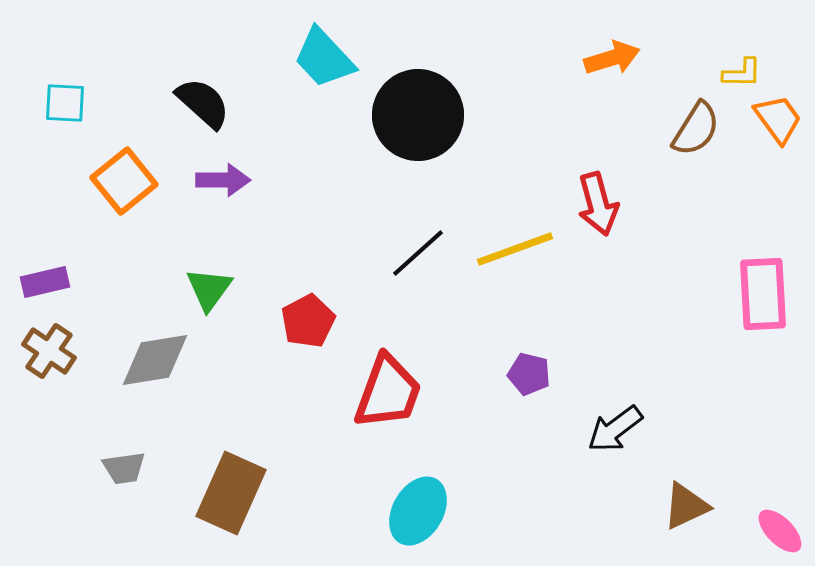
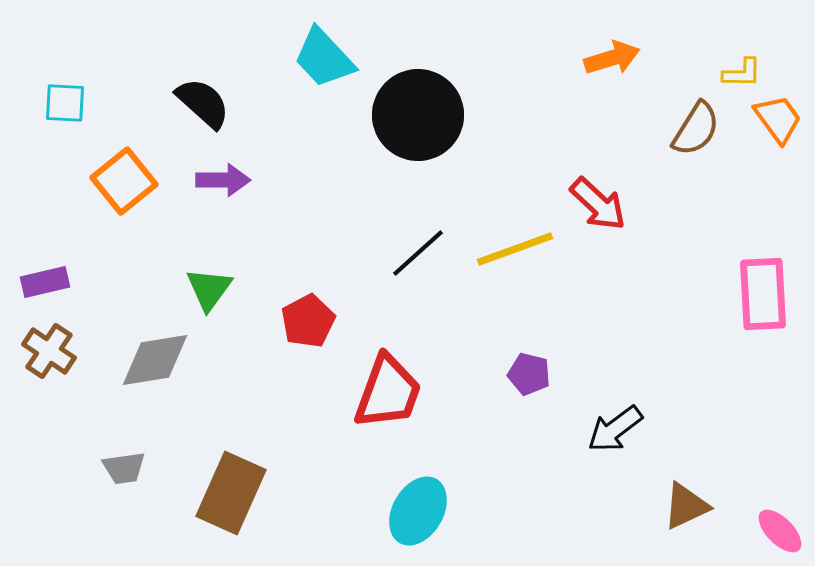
red arrow: rotated 32 degrees counterclockwise
